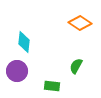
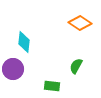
purple circle: moved 4 px left, 2 px up
